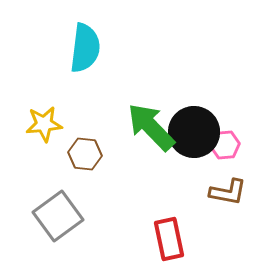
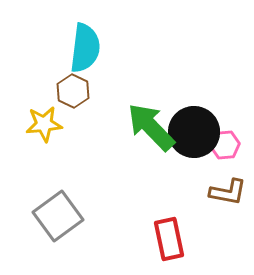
brown hexagon: moved 12 px left, 63 px up; rotated 20 degrees clockwise
